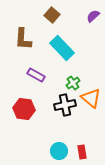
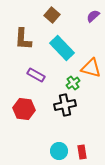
orange triangle: moved 30 px up; rotated 25 degrees counterclockwise
